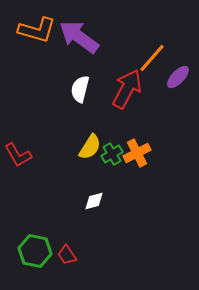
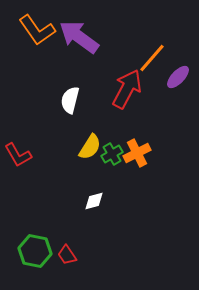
orange L-shape: rotated 39 degrees clockwise
white semicircle: moved 10 px left, 11 px down
